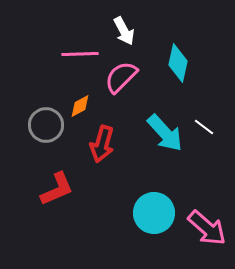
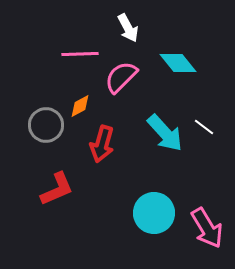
white arrow: moved 4 px right, 3 px up
cyan diamond: rotated 51 degrees counterclockwise
pink arrow: rotated 18 degrees clockwise
